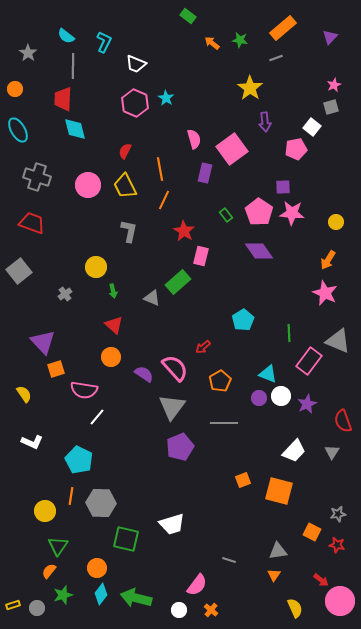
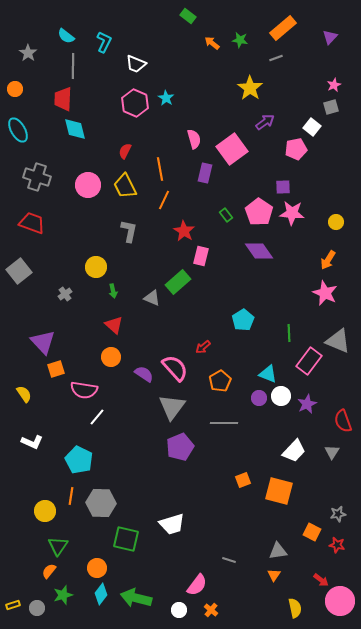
purple arrow at (265, 122): rotated 120 degrees counterclockwise
yellow semicircle at (295, 608): rotated 12 degrees clockwise
